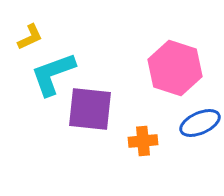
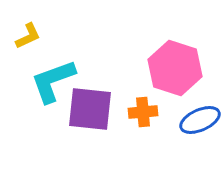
yellow L-shape: moved 2 px left, 1 px up
cyan L-shape: moved 7 px down
blue ellipse: moved 3 px up
orange cross: moved 29 px up
